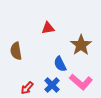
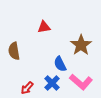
red triangle: moved 4 px left, 1 px up
brown semicircle: moved 2 px left
blue cross: moved 2 px up
